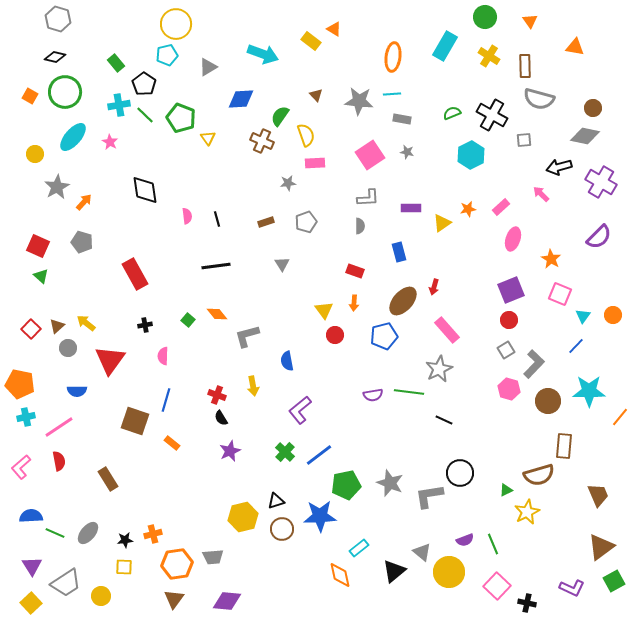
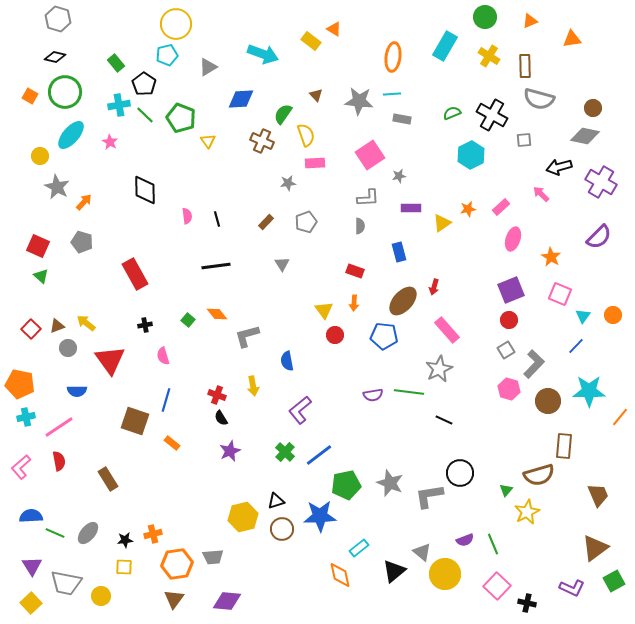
orange triangle at (530, 21): rotated 42 degrees clockwise
orange triangle at (575, 47): moved 3 px left, 8 px up; rotated 18 degrees counterclockwise
green semicircle at (280, 116): moved 3 px right, 2 px up
cyan ellipse at (73, 137): moved 2 px left, 2 px up
yellow triangle at (208, 138): moved 3 px down
gray star at (407, 152): moved 8 px left, 24 px down; rotated 24 degrees counterclockwise
yellow circle at (35, 154): moved 5 px right, 2 px down
gray star at (57, 187): rotated 15 degrees counterclockwise
black diamond at (145, 190): rotated 8 degrees clockwise
brown rectangle at (266, 222): rotated 28 degrees counterclockwise
orange star at (551, 259): moved 2 px up
brown triangle at (57, 326): rotated 21 degrees clockwise
blue pentagon at (384, 336): rotated 20 degrees clockwise
pink semicircle at (163, 356): rotated 18 degrees counterclockwise
red triangle at (110, 360): rotated 12 degrees counterclockwise
green triangle at (506, 490): rotated 24 degrees counterclockwise
brown triangle at (601, 547): moved 6 px left, 1 px down
yellow circle at (449, 572): moved 4 px left, 2 px down
gray trapezoid at (66, 583): rotated 44 degrees clockwise
